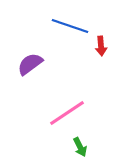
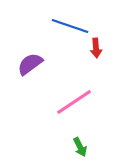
red arrow: moved 5 px left, 2 px down
pink line: moved 7 px right, 11 px up
